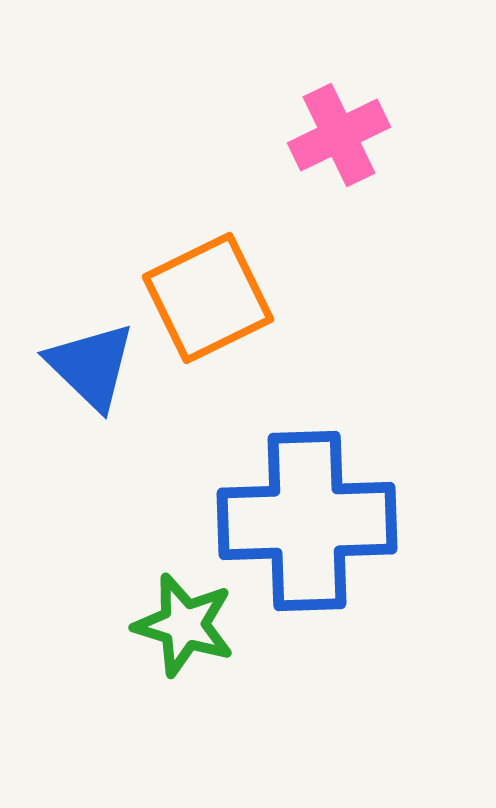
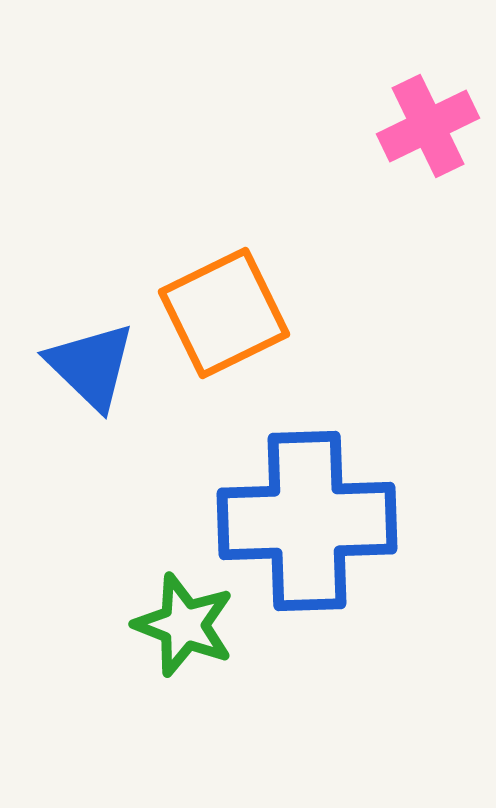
pink cross: moved 89 px right, 9 px up
orange square: moved 16 px right, 15 px down
green star: rotated 4 degrees clockwise
